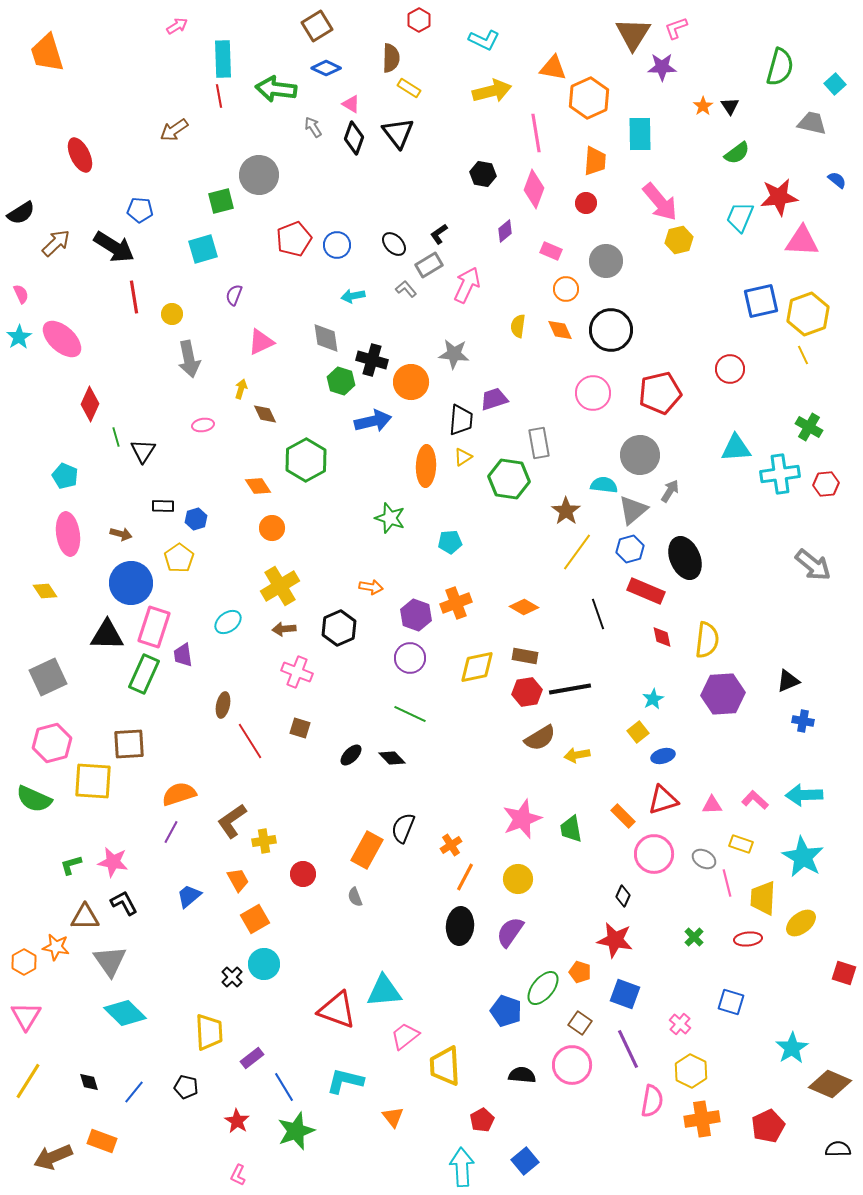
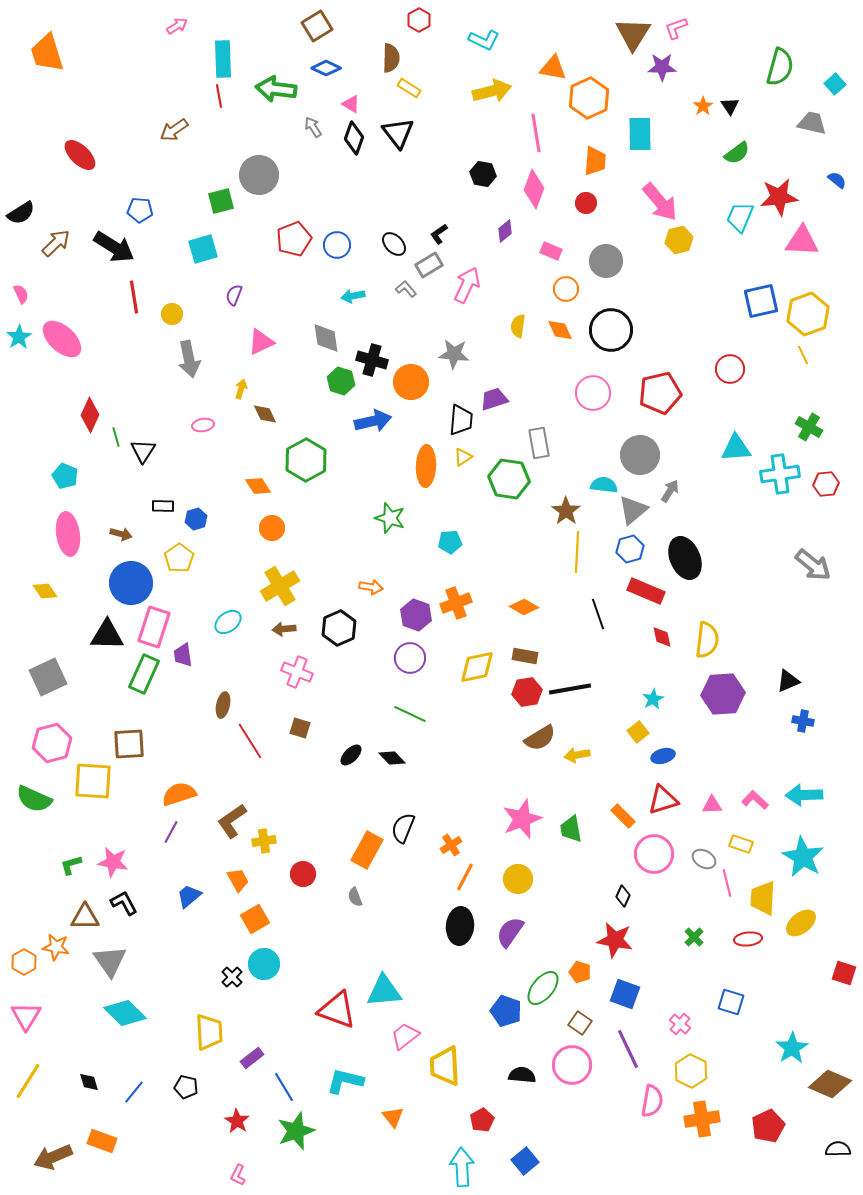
red ellipse at (80, 155): rotated 20 degrees counterclockwise
red diamond at (90, 404): moved 11 px down
yellow line at (577, 552): rotated 33 degrees counterclockwise
